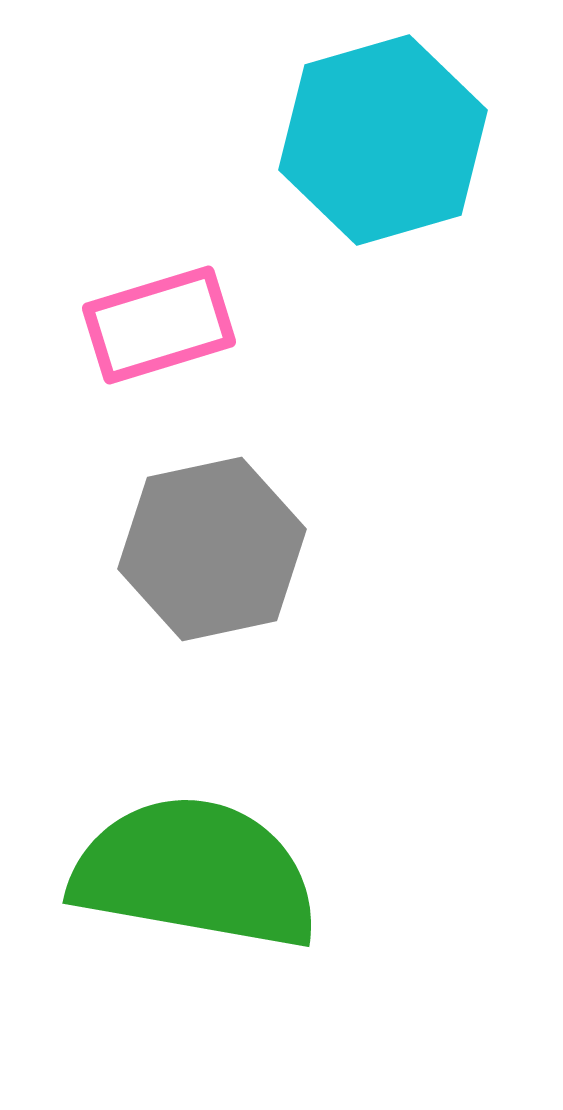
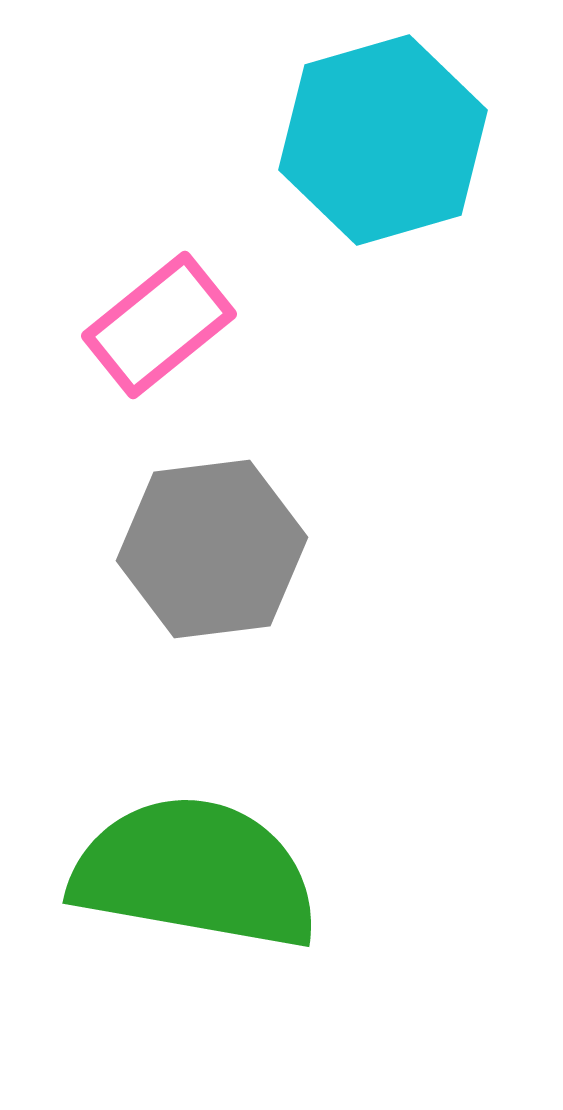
pink rectangle: rotated 22 degrees counterclockwise
gray hexagon: rotated 5 degrees clockwise
